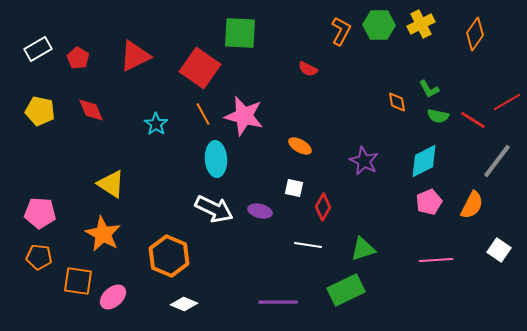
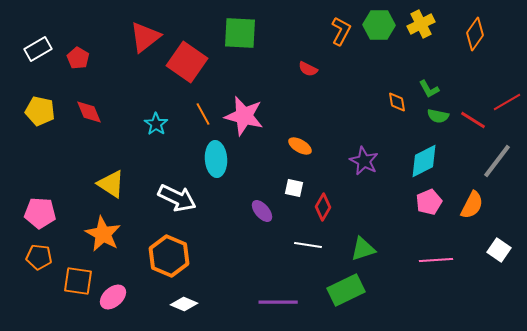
red triangle at (135, 56): moved 10 px right, 19 px up; rotated 12 degrees counterclockwise
red square at (200, 68): moved 13 px left, 6 px up
red diamond at (91, 110): moved 2 px left, 2 px down
white arrow at (214, 209): moved 37 px left, 11 px up
purple ellipse at (260, 211): moved 2 px right; rotated 35 degrees clockwise
